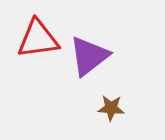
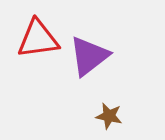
brown star: moved 2 px left, 8 px down; rotated 8 degrees clockwise
